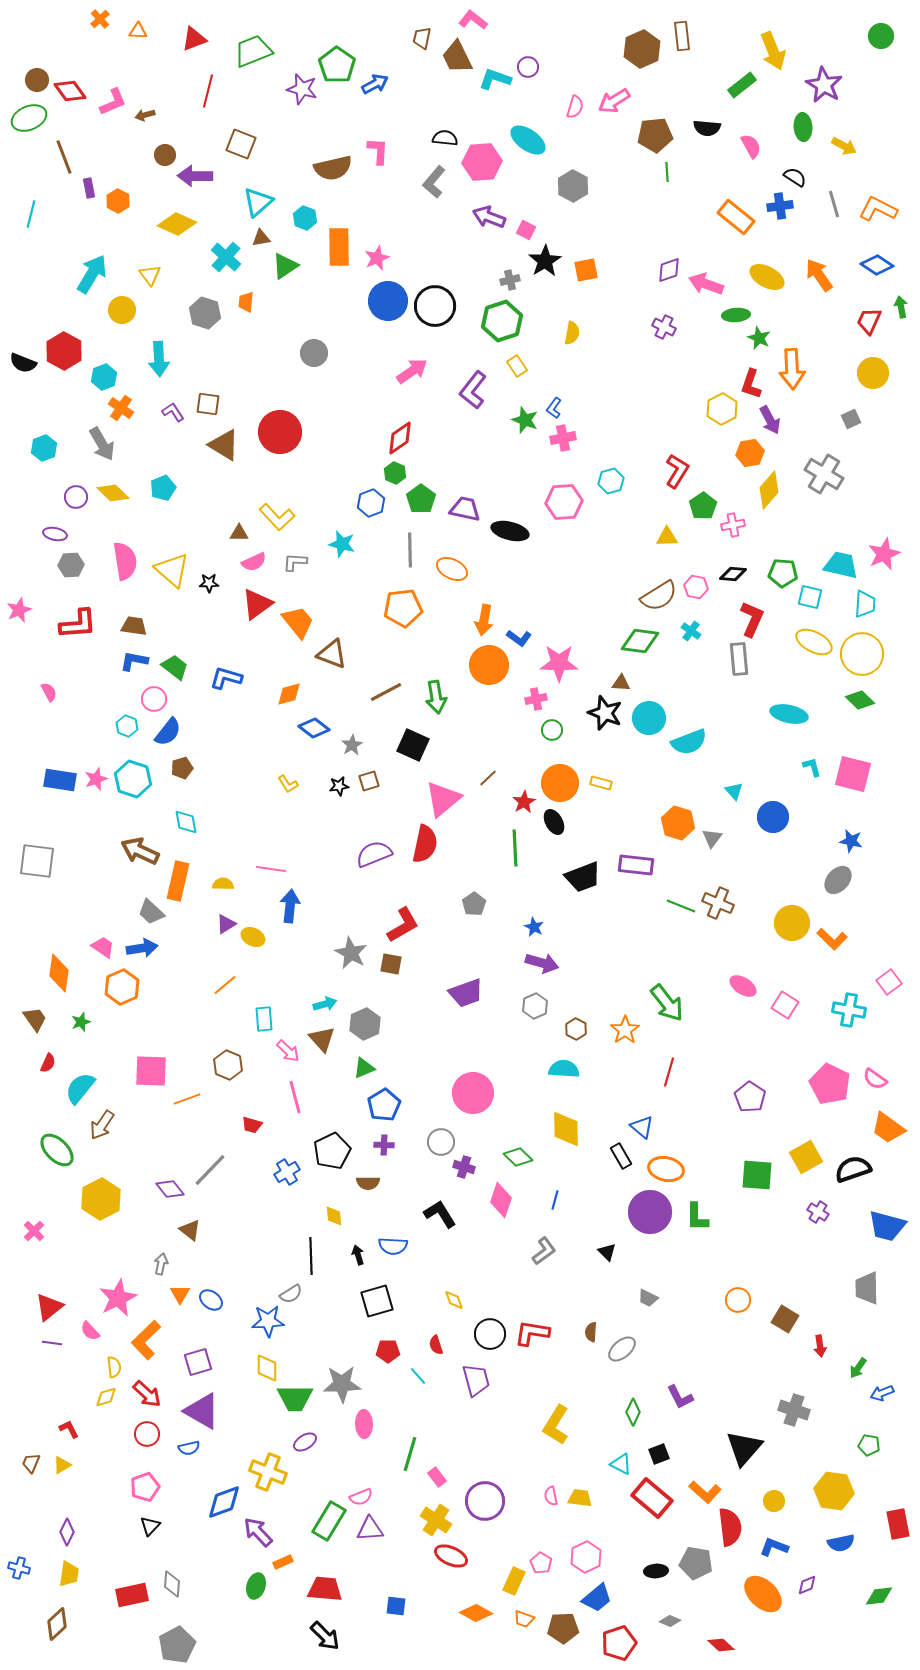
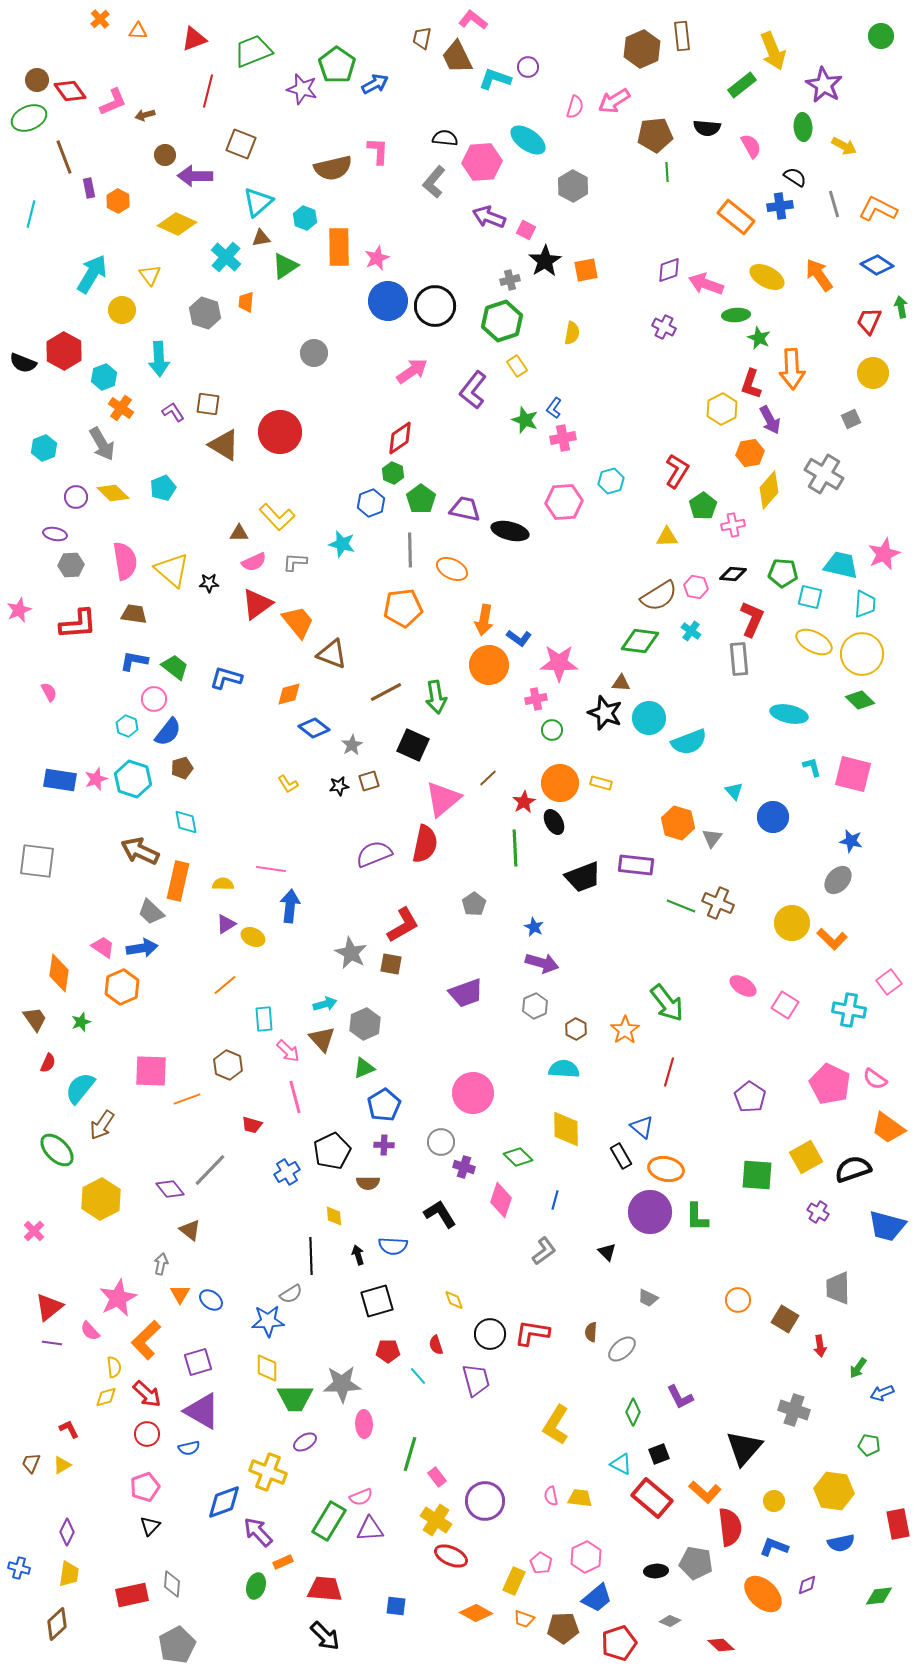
green hexagon at (395, 473): moved 2 px left
brown trapezoid at (134, 626): moved 12 px up
gray trapezoid at (867, 1288): moved 29 px left
